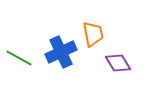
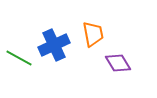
blue cross: moved 7 px left, 7 px up
